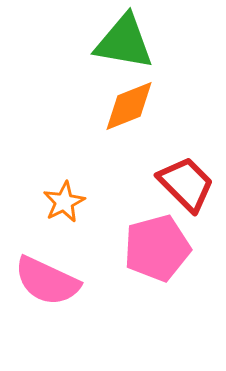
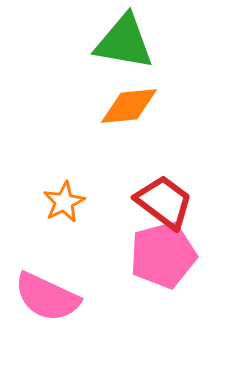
orange diamond: rotated 16 degrees clockwise
red trapezoid: moved 22 px left, 18 px down; rotated 8 degrees counterclockwise
pink pentagon: moved 6 px right, 7 px down
pink semicircle: moved 16 px down
